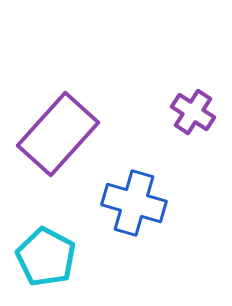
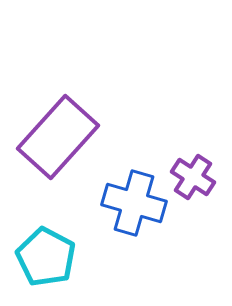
purple cross: moved 65 px down
purple rectangle: moved 3 px down
